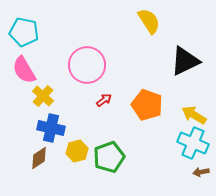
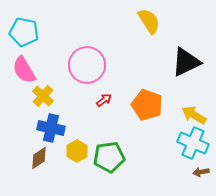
black triangle: moved 1 px right, 1 px down
yellow hexagon: rotated 15 degrees counterclockwise
green pentagon: rotated 12 degrees clockwise
